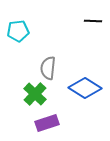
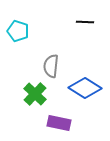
black line: moved 8 px left, 1 px down
cyan pentagon: rotated 25 degrees clockwise
gray semicircle: moved 3 px right, 2 px up
purple rectangle: moved 12 px right; rotated 30 degrees clockwise
